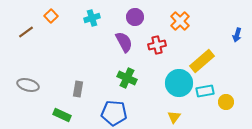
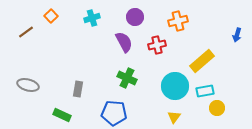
orange cross: moved 2 px left; rotated 30 degrees clockwise
cyan circle: moved 4 px left, 3 px down
yellow circle: moved 9 px left, 6 px down
